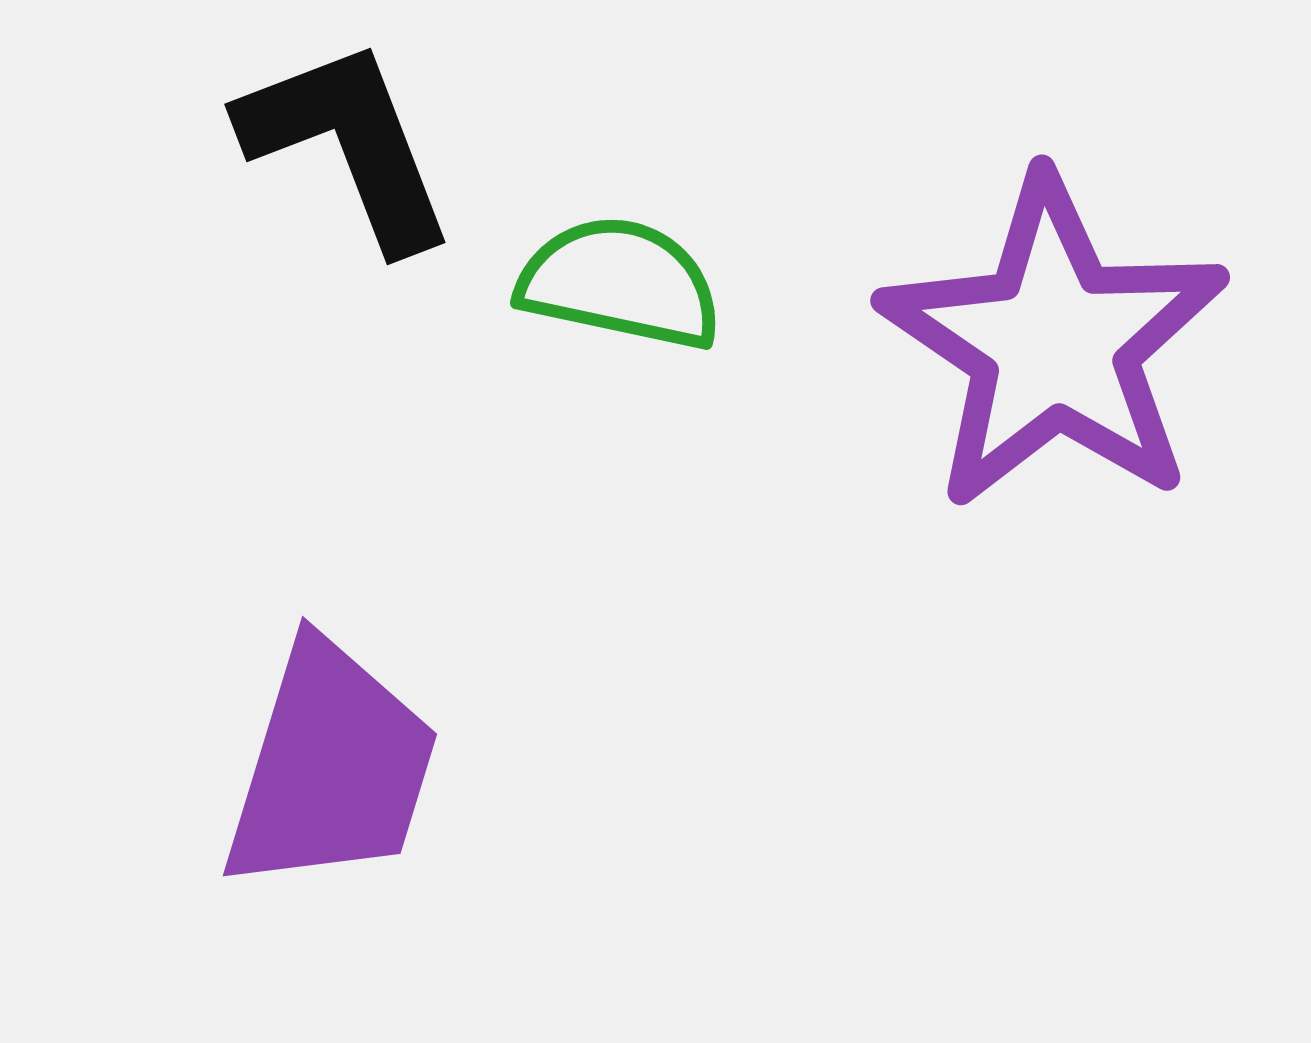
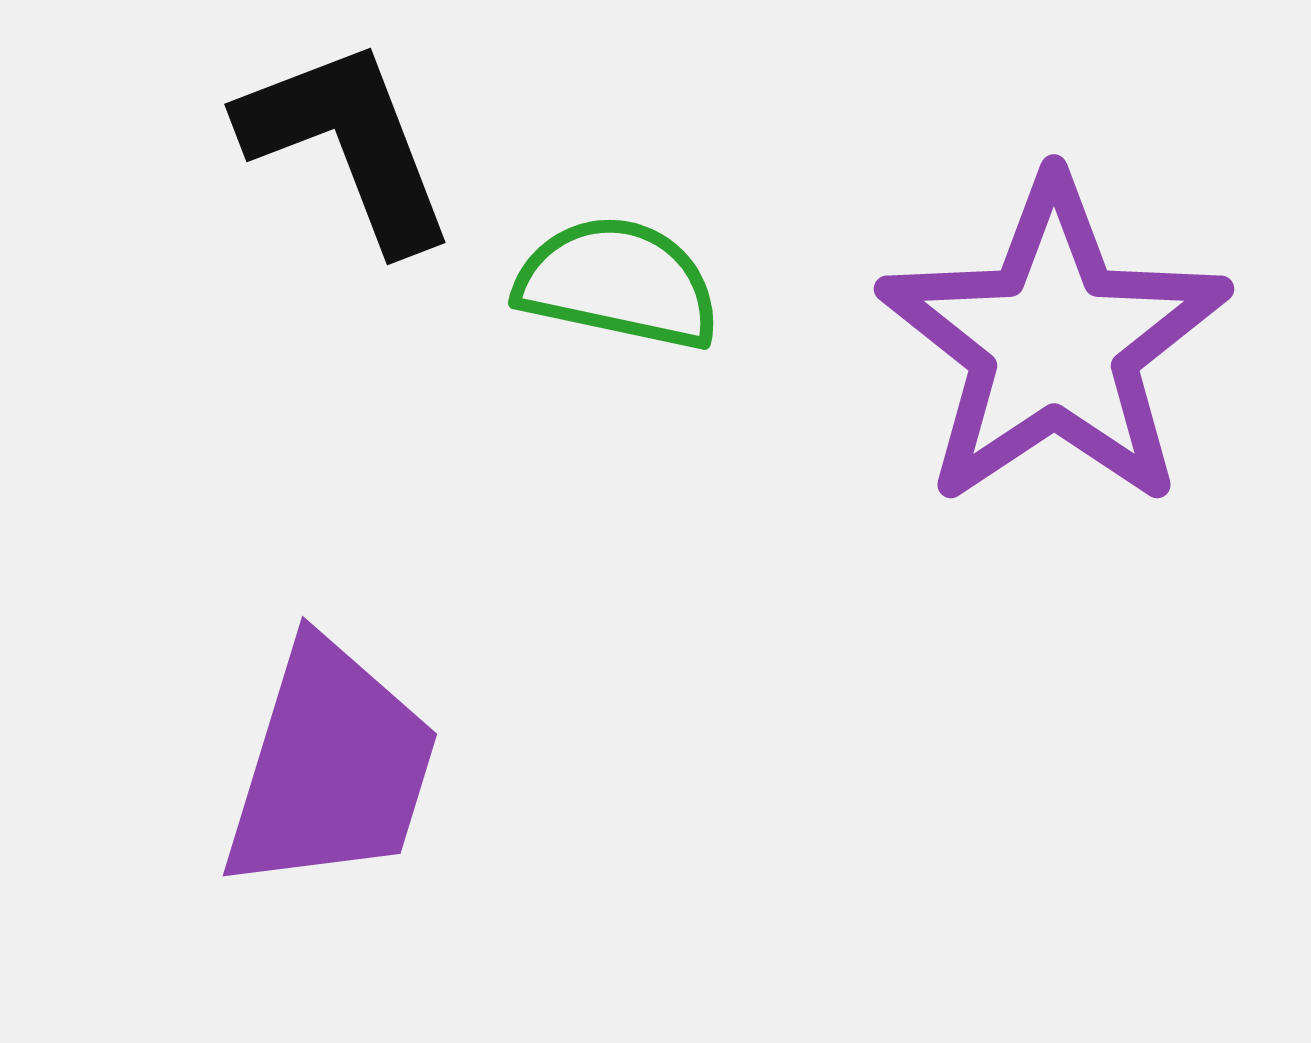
green semicircle: moved 2 px left
purple star: rotated 4 degrees clockwise
